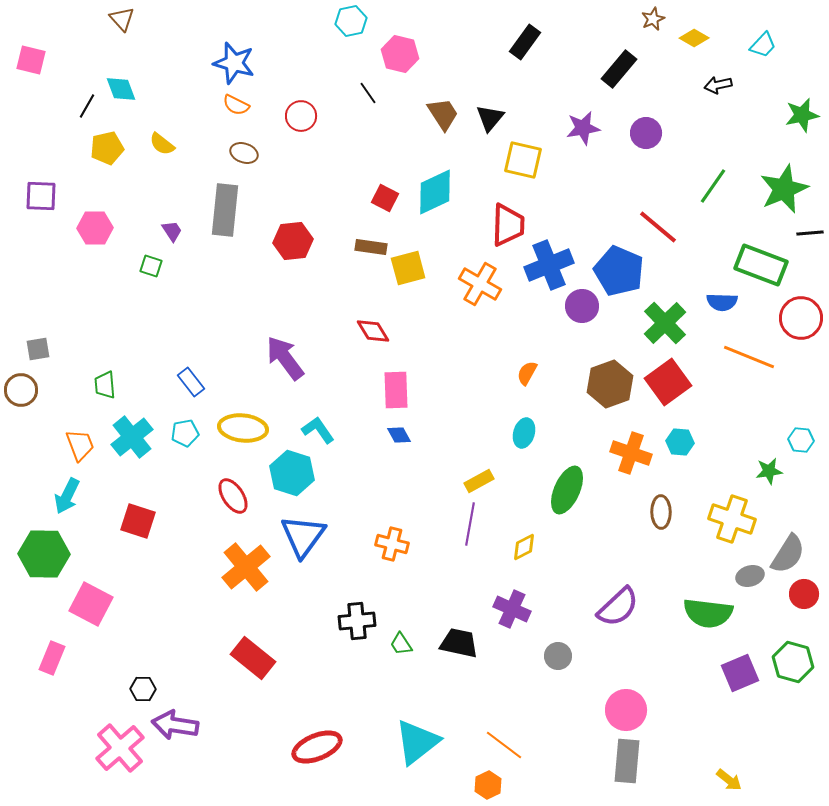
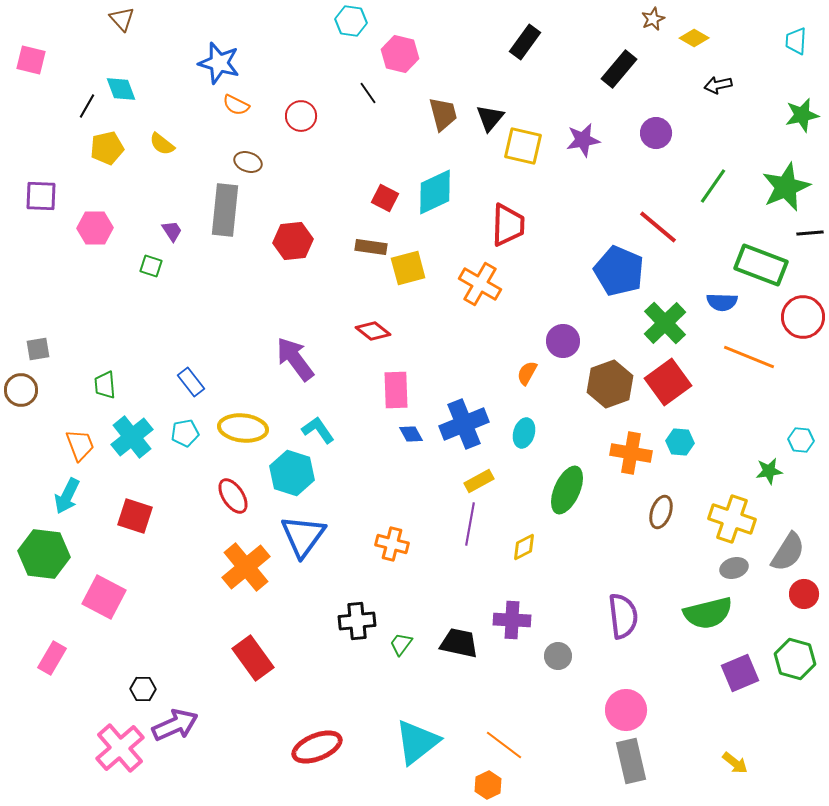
cyan hexagon at (351, 21): rotated 20 degrees clockwise
cyan trapezoid at (763, 45): moved 33 px right, 4 px up; rotated 140 degrees clockwise
blue star at (234, 63): moved 15 px left
brown trapezoid at (443, 114): rotated 18 degrees clockwise
purple star at (583, 128): moved 12 px down
purple circle at (646, 133): moved 10 px right
brown ellipse at (244, 153): moved 4 px right, 9 px down
yellow square at (523, 160): moved 14 px up
green star at (784, 189): moved 2 px right, 2 px up
blue cross at (549, 265): moved 85 px left, 159 px down
purple circle at (582, 306): moved 19 px left, 35 px down
red circle at (801, 318): moved 2 px right, 1 px up
red diamond at (373, 331): rotated 20 degrees counterclockwise
purple arrow at (285, 358): moved 10 px right, 1 px down
blue diamond at (399, 435): moved 12 px right, 1 px up
orange cross at (631, 453): rotated 9 degrees counterclockwise
brown ellipse at (661, 512): rotated 20 degrees clockwise
red square at (138, 521): moved 3 px left, 5 px up
green hexagon at (44, 554): rotated 6 degrees clockwise
gray semicircle at (788, 554): moved 2 px up
gray ellipse at (750, 576): moved 16 px left, 8 px up
pink square at (91, 604): moved 13 px right, 7 px up
purple semicircle at (618, 607): moved 5 px right, 9 px down; rotated 54 degrees counterclockwise
purple cross at (512, 609): moved 11 px down; rotated 21 degrees counterclockwise
green semicircle at (708, 613): rotated 21 degrees counterclockwise
green trapezoid at (401, 644): rotated 70 degrees clockwise
pink rectangle at (52, 658): rotated 8 degrees clockwise
red rectangle at (253, 658): rotated 15 degrees clockwise
green hexagon at (793, 662): moved 2 px right, 3 px up
purple arrow at (175, 725): rotated 147 degrees clockwise
gray rectangle at (627, 761): moved 4 px right; rotated 18 degrees counterclockwise
yellow arrow at (729, 780): moved 6 px right, 17 px up
